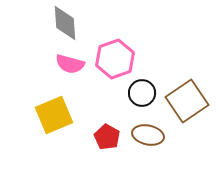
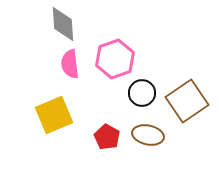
gray diamond: moved 2 px left, 1 px down
pink semicircle: rotated 68 degrees clockwise
